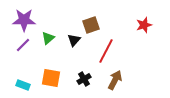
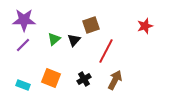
red star: moved 1 px right, 1 px down
green triangle: moved 6 px right, 1 px down
orange square: rotated 12 degrees clockwise
